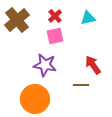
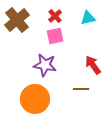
brown line: moved 4 px down
